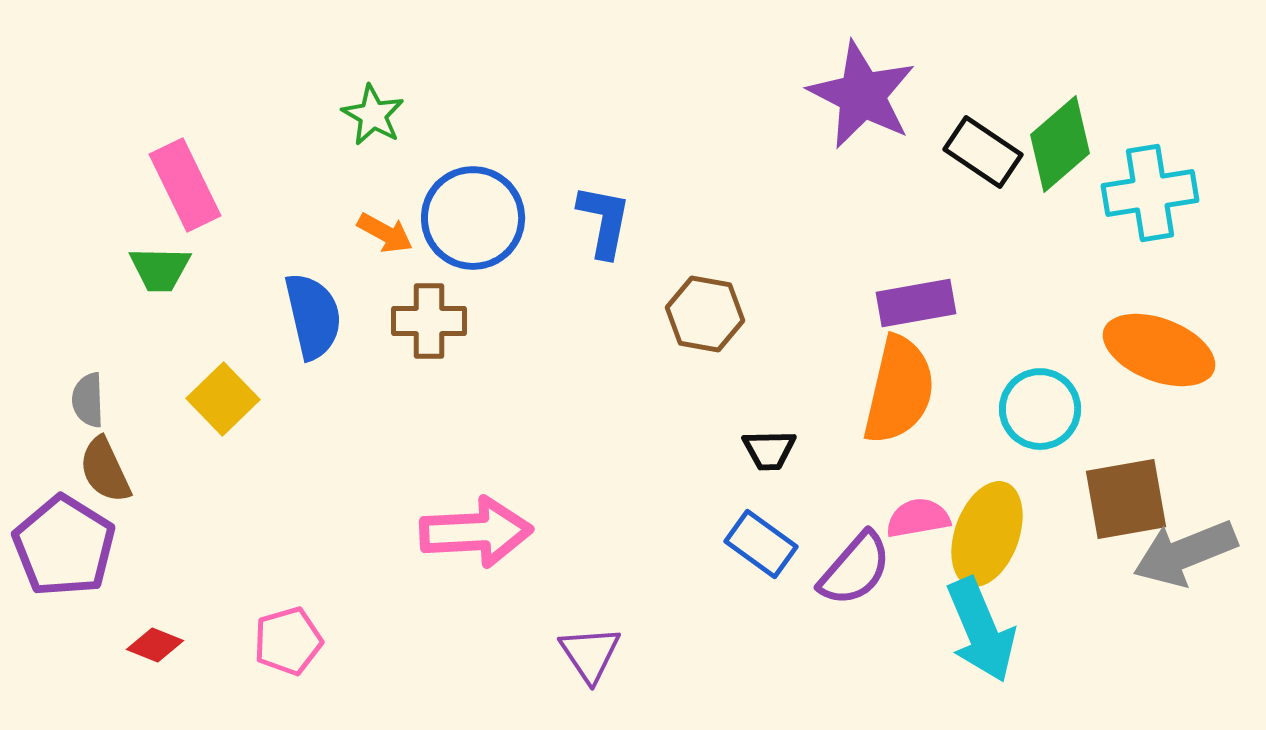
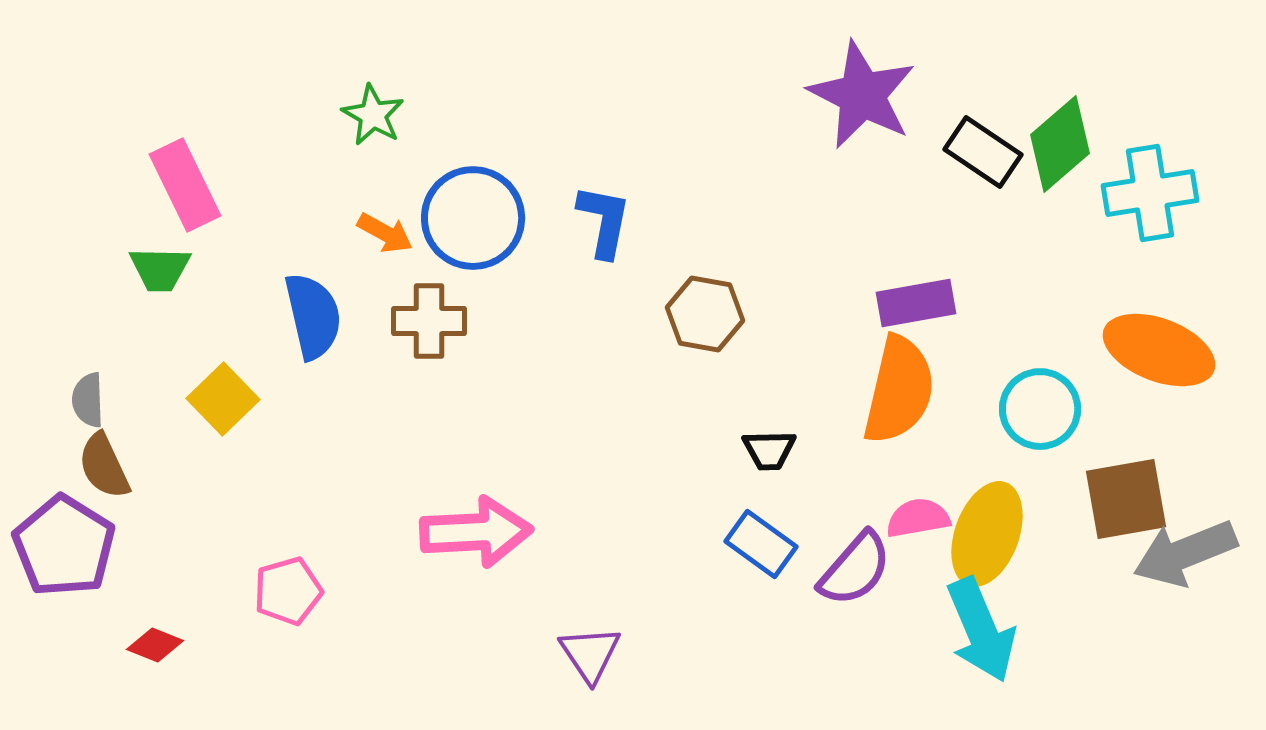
brown semicircle: moved 1 px left, 4 px up
pink pentagon: moved 50 px up
